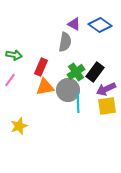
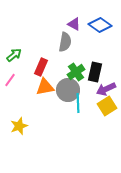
green arrow: rotated 49 degrees counterclockwise
black rectangle: rotated 24 degrees counterclockwise
yellow square: rotated 24 degrees counterclockwise
